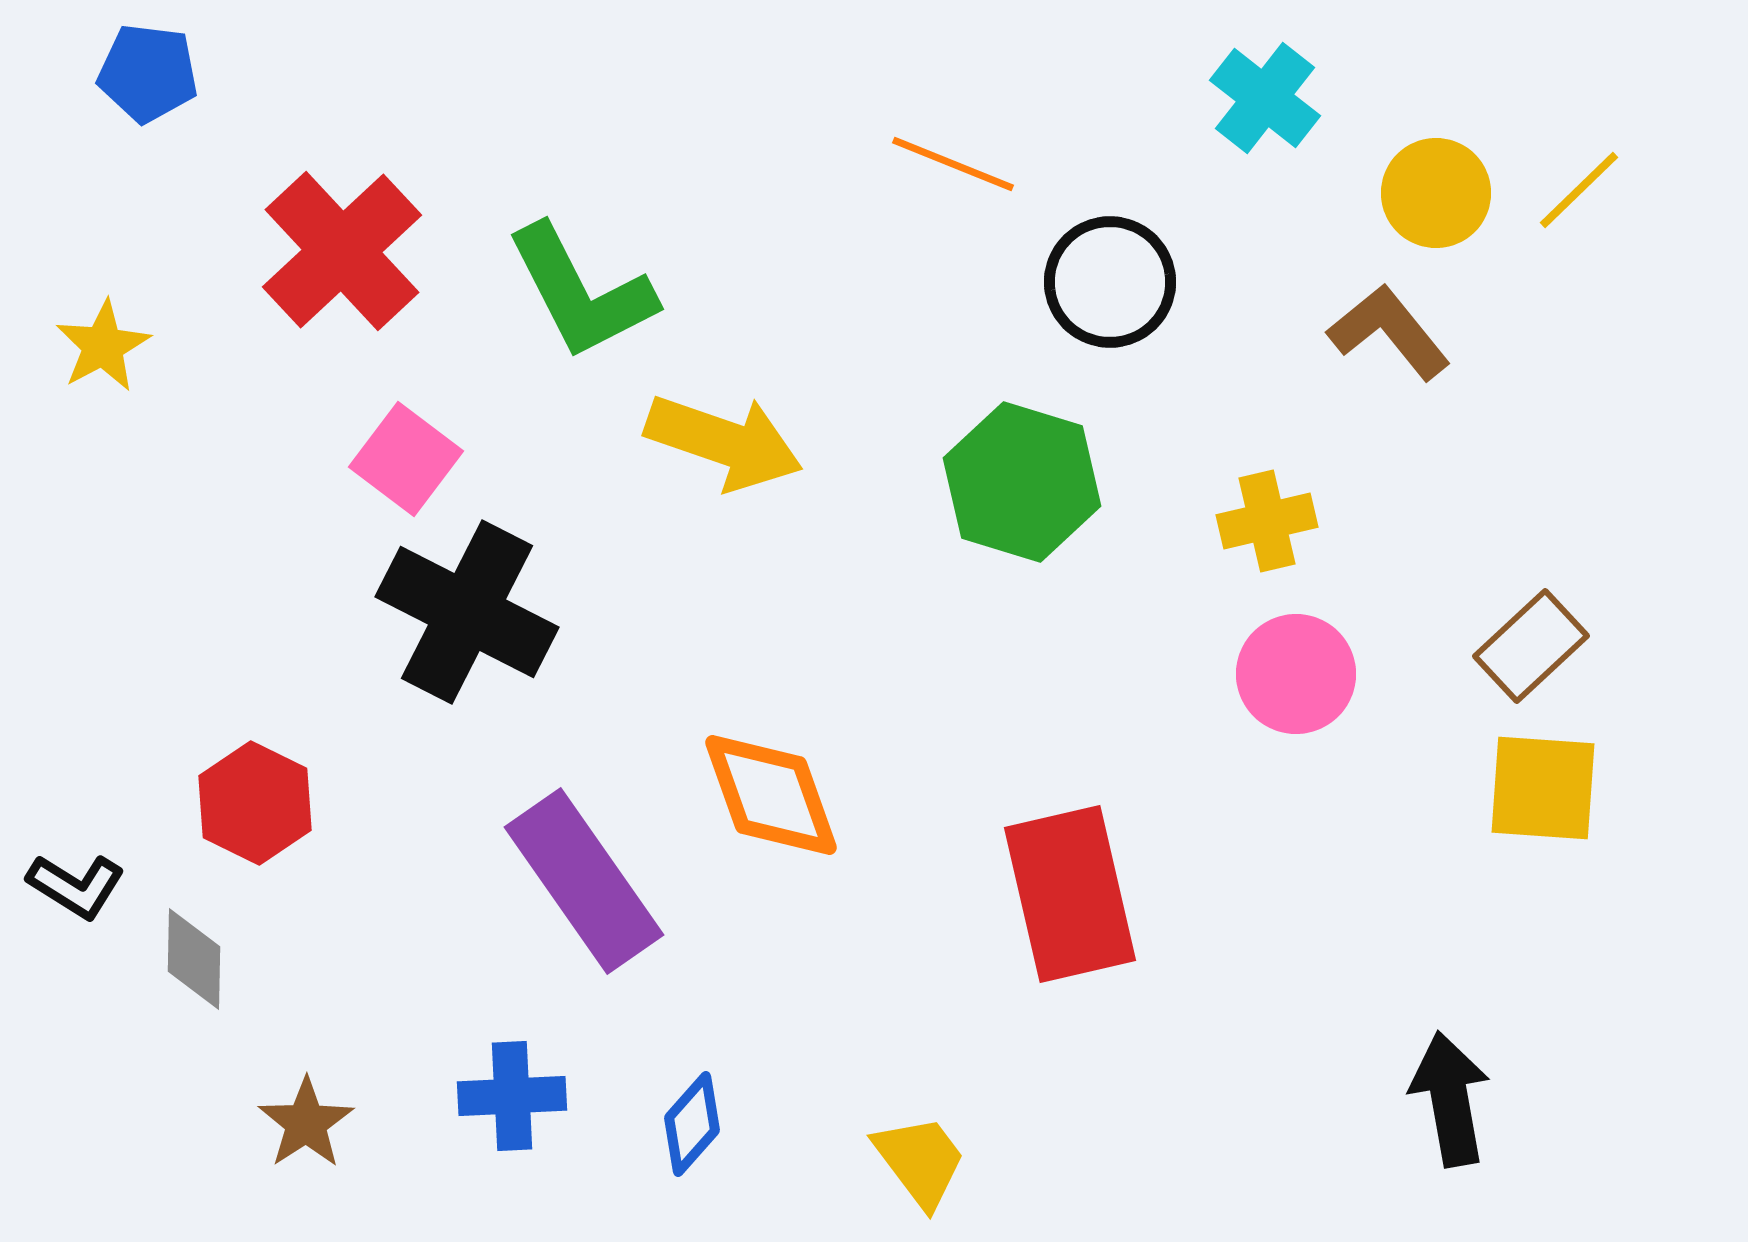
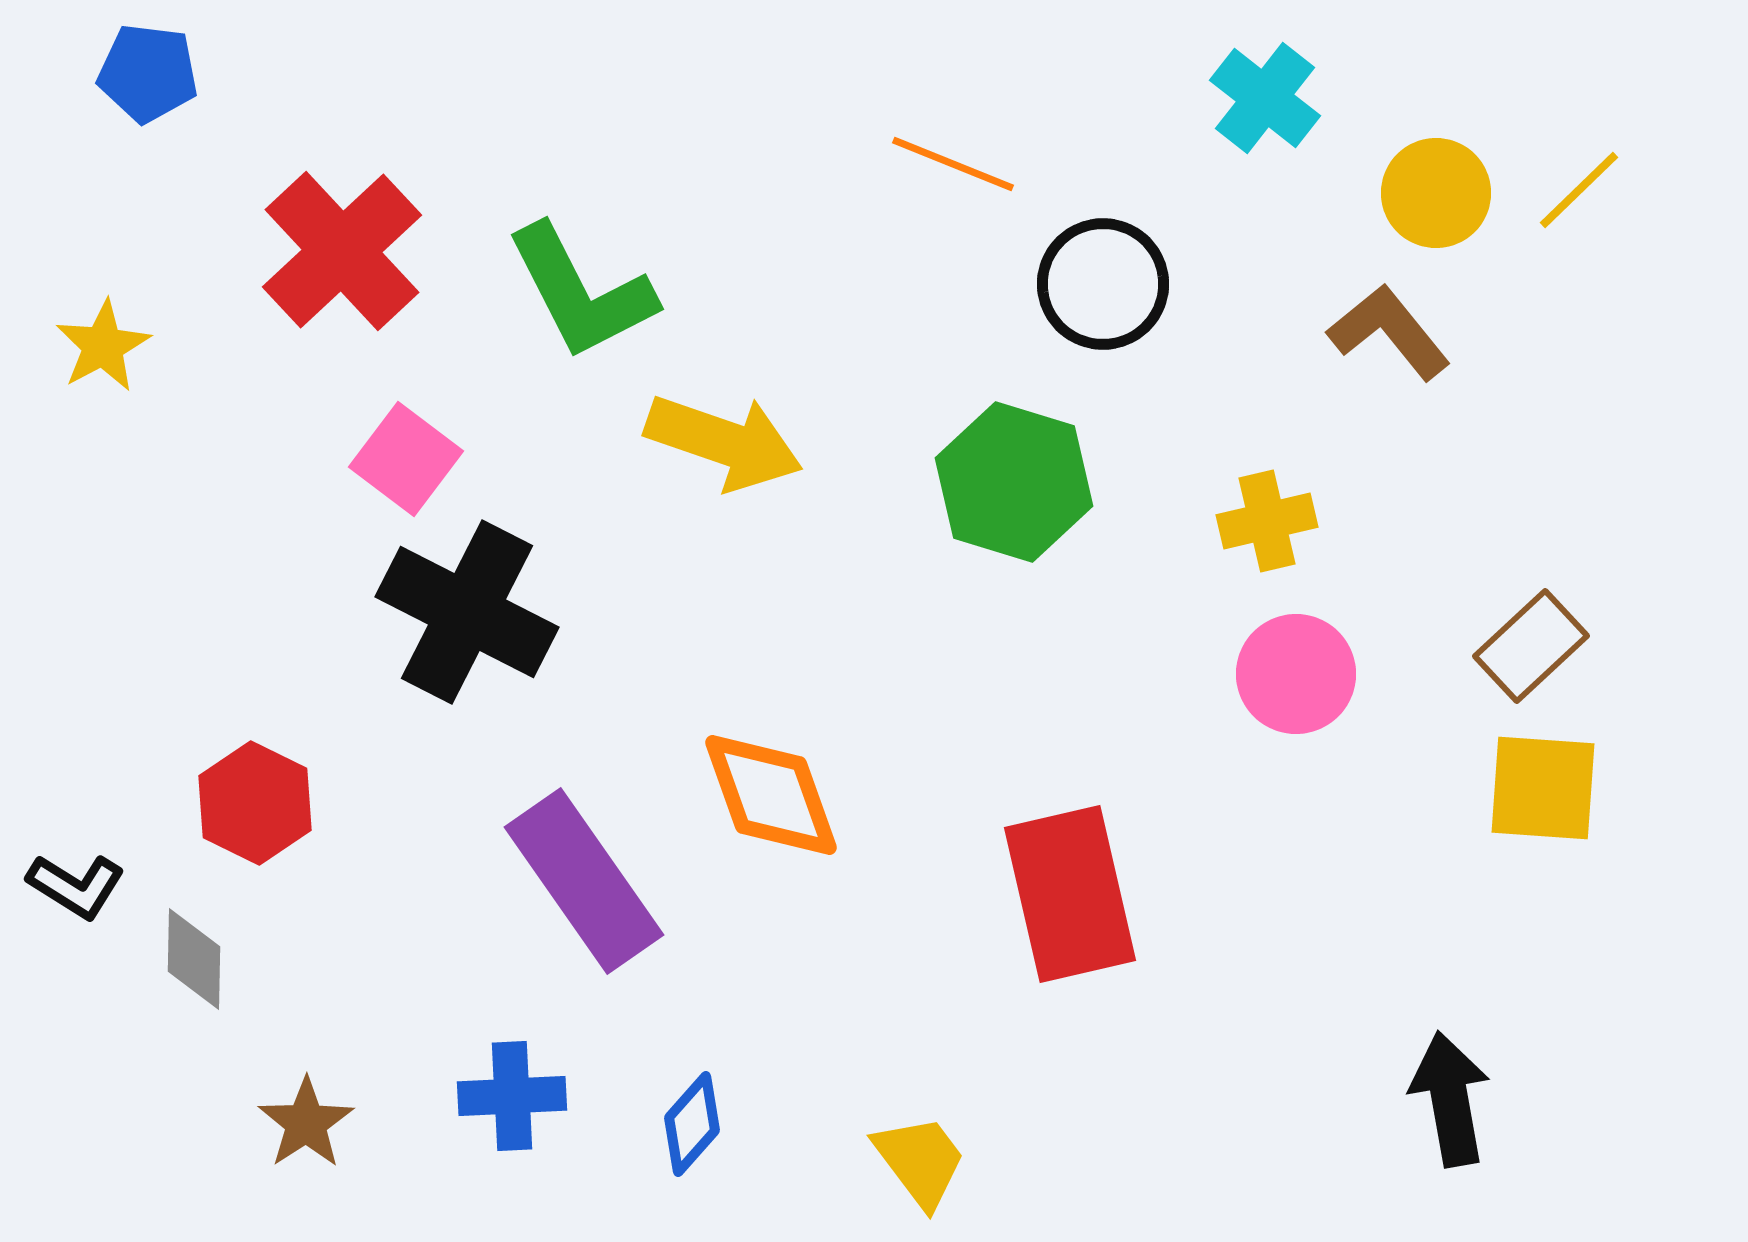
black circle: moved 7 px left, 2 px down
green hexagon: moved 8 px left
